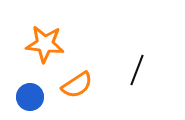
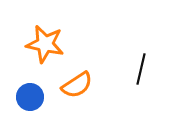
orange star: rotated 6 degrees clockwise
black line: moved 4 px right, 1 px up; rotated 8 degrees counterclockwise
